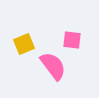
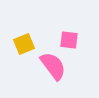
pink square: moved 3 px left
